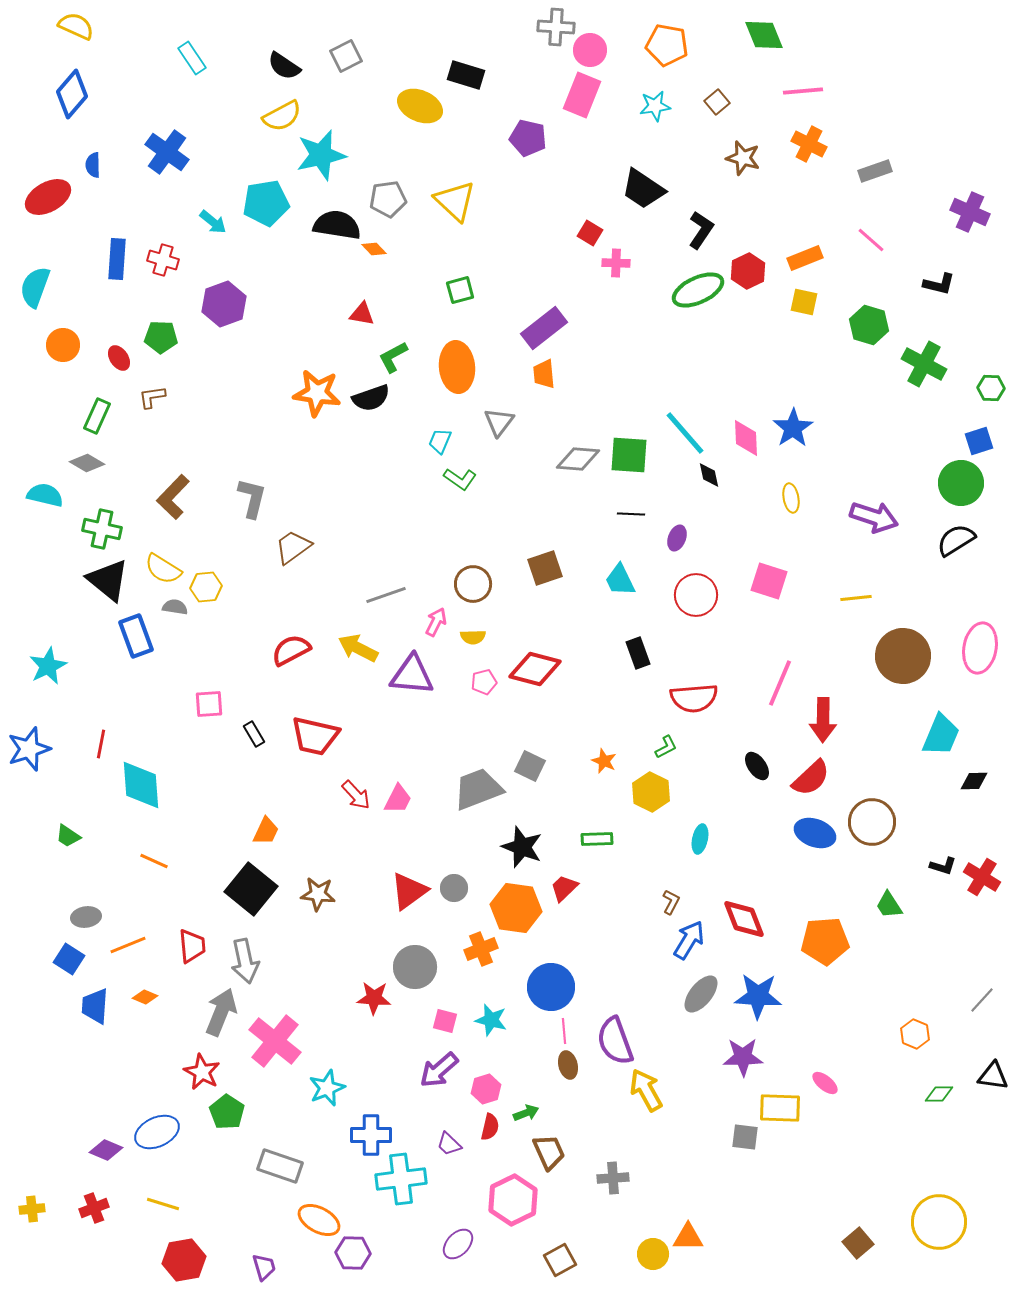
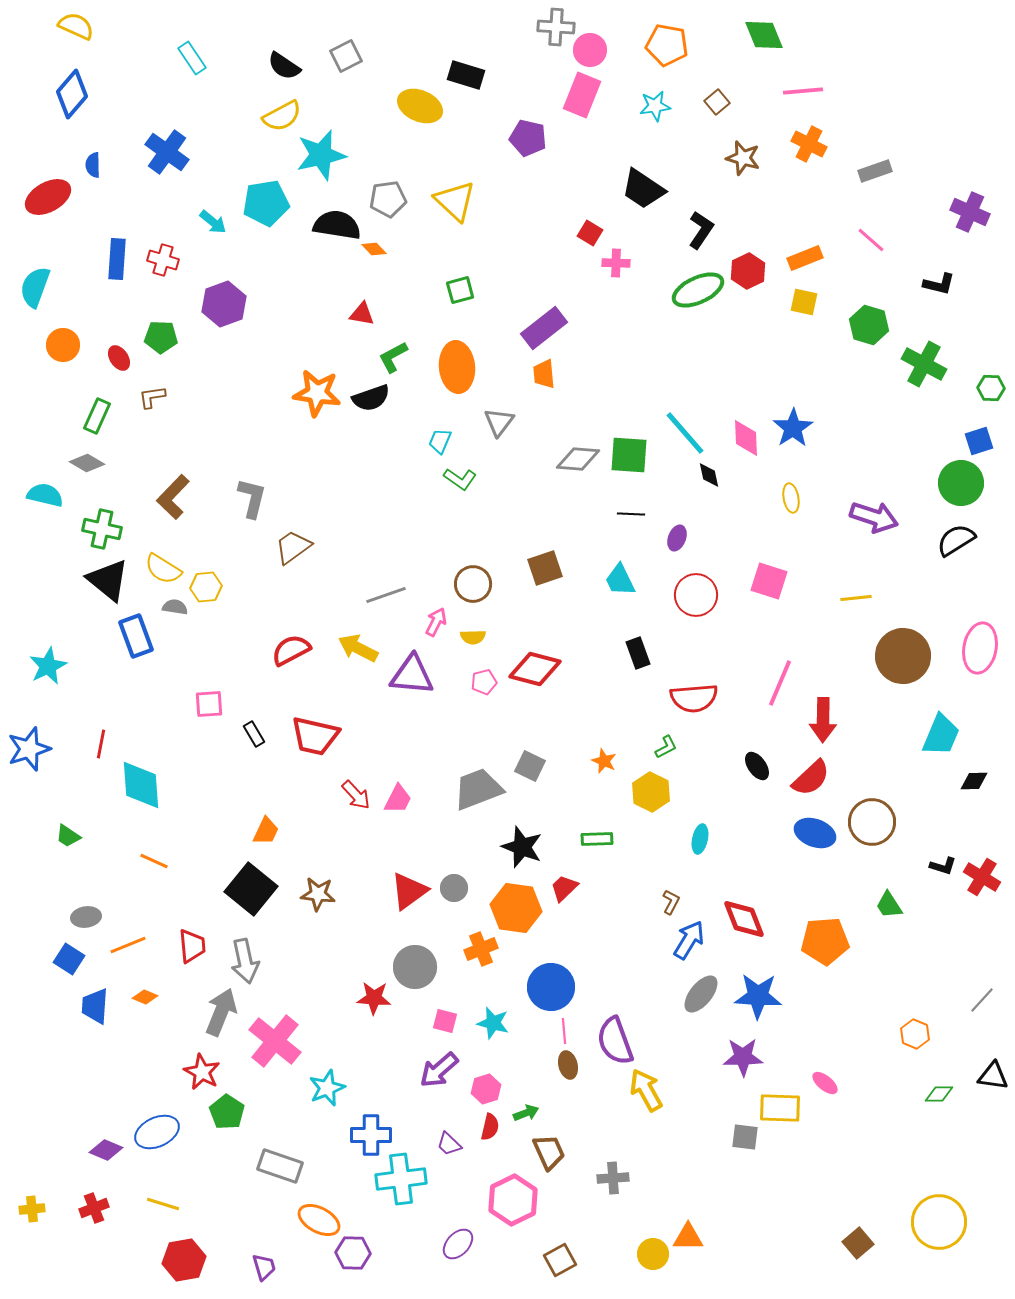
cyan star at (491, 1020): moved 2 px right, 3 px down
